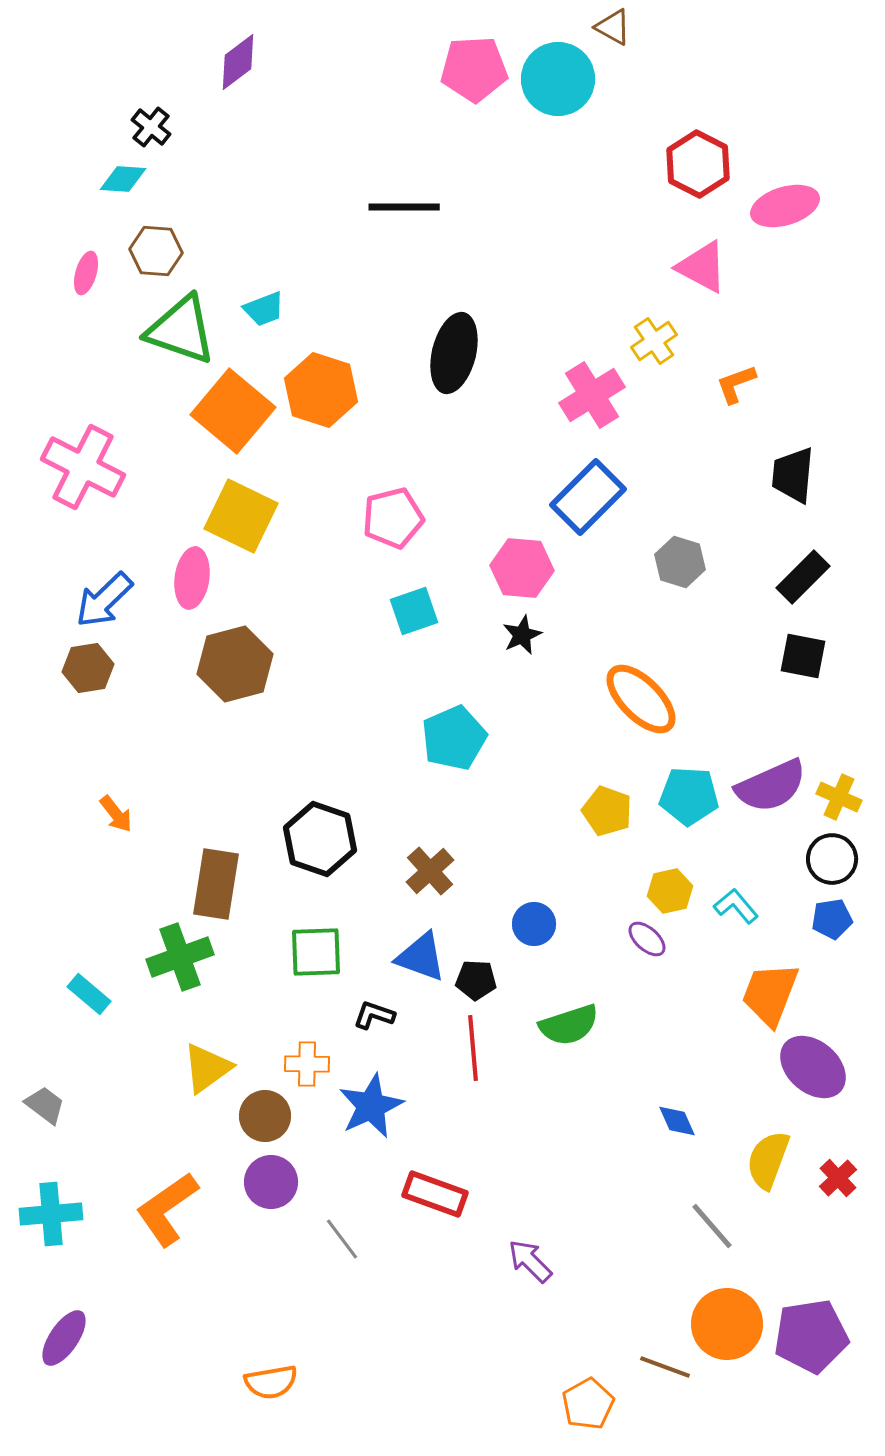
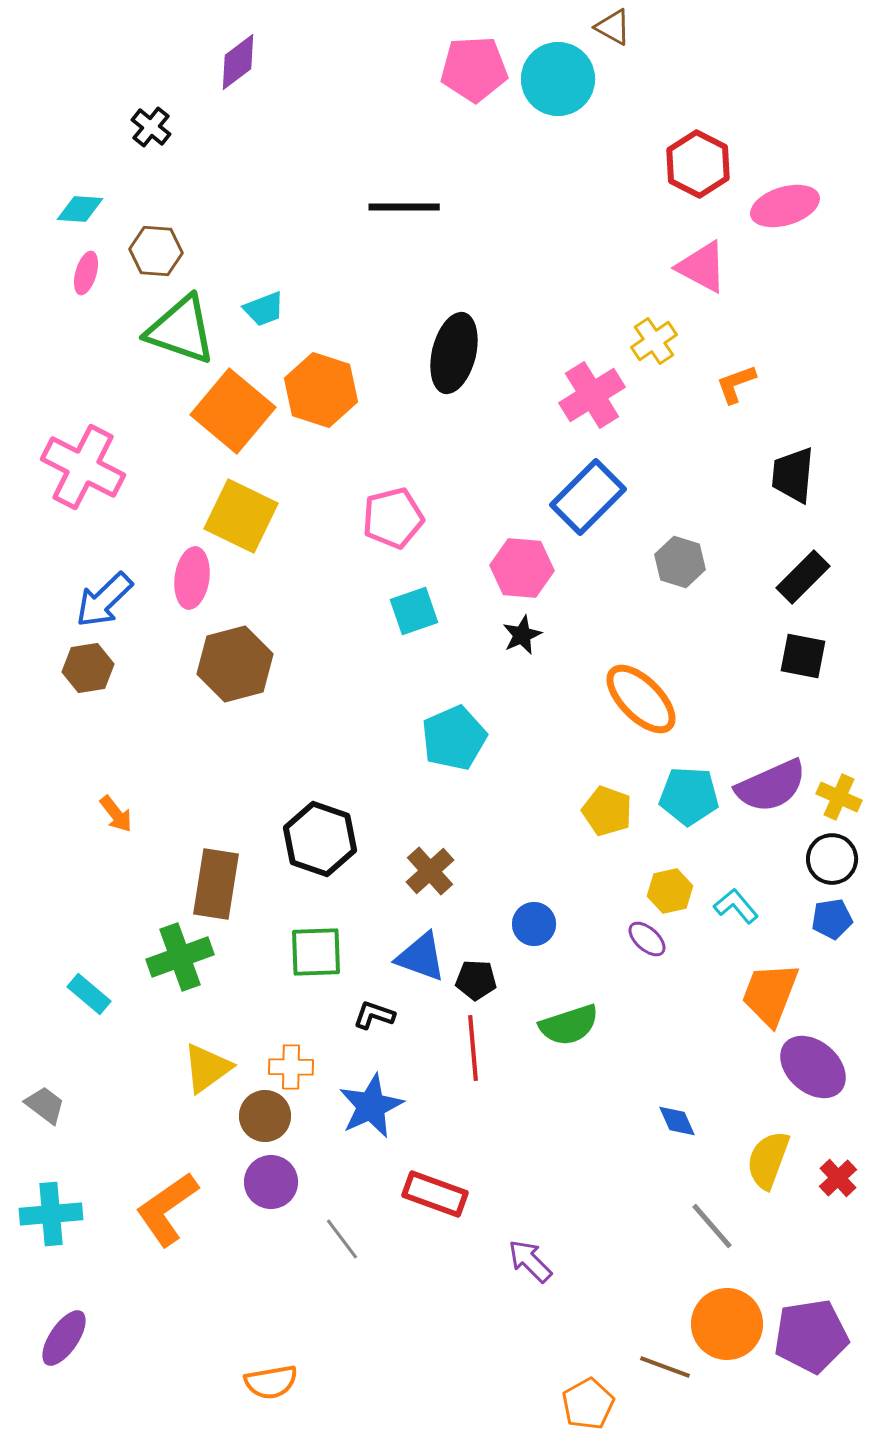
cyan diamond at (123, 179): moved 43 px left, 30 px down
orange cross at (307, 1064): moved 16 px left, 3 px down
